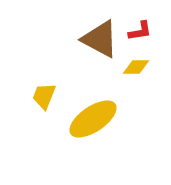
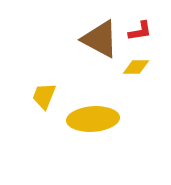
yellow ellipse: rotated 30 degrees clockwise
